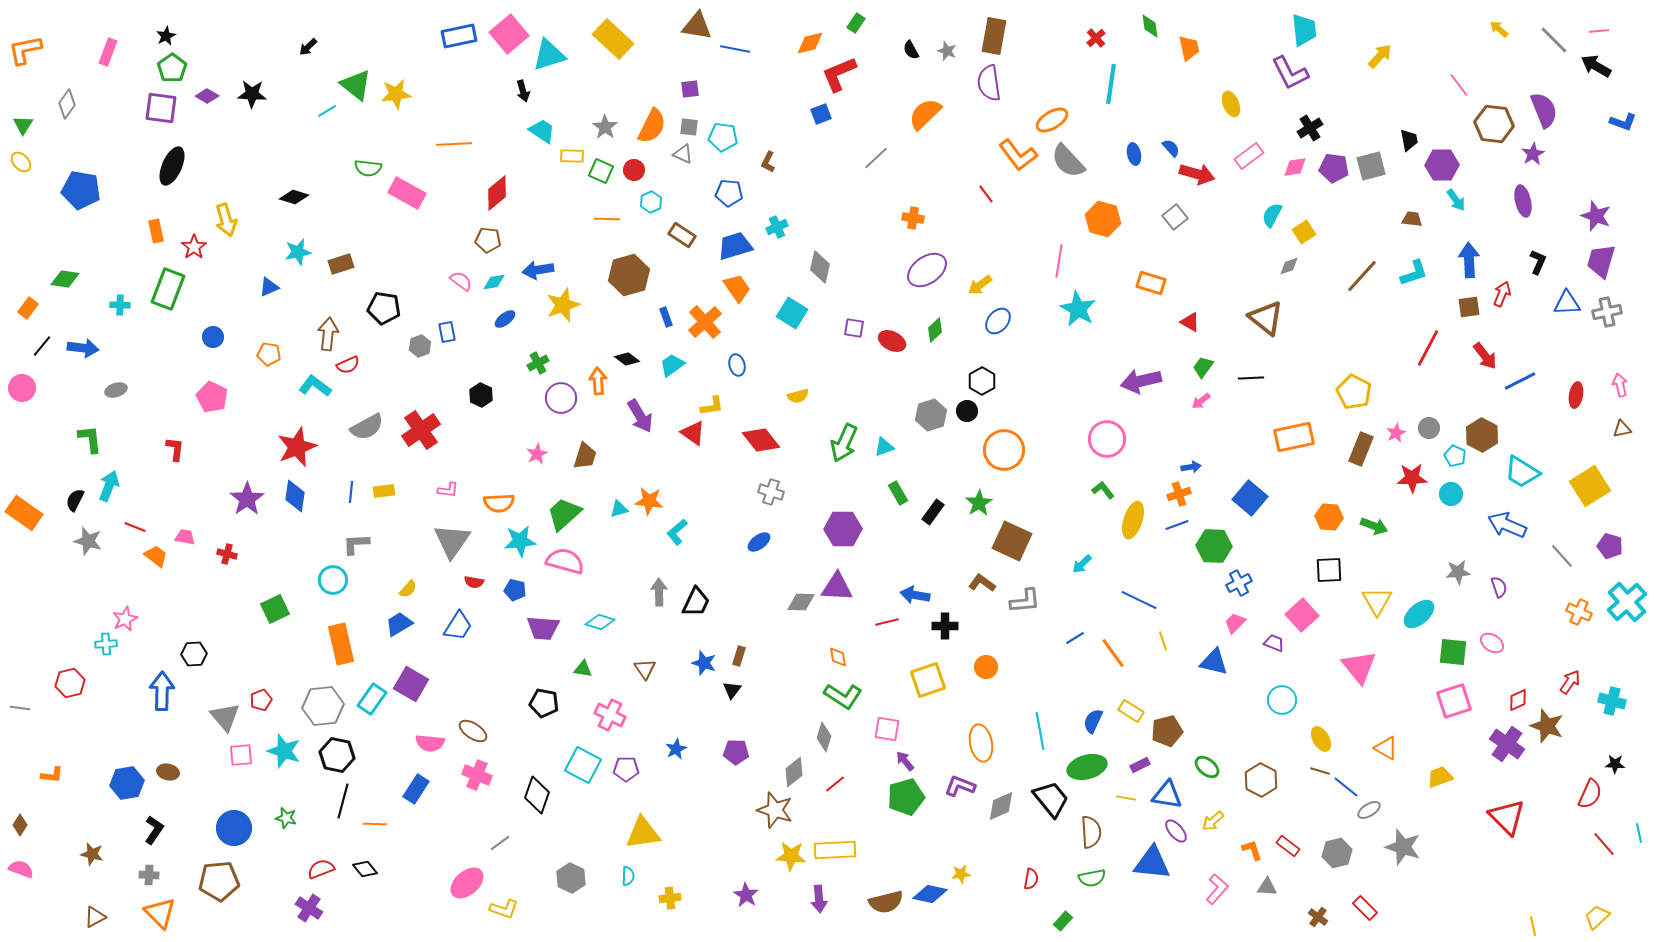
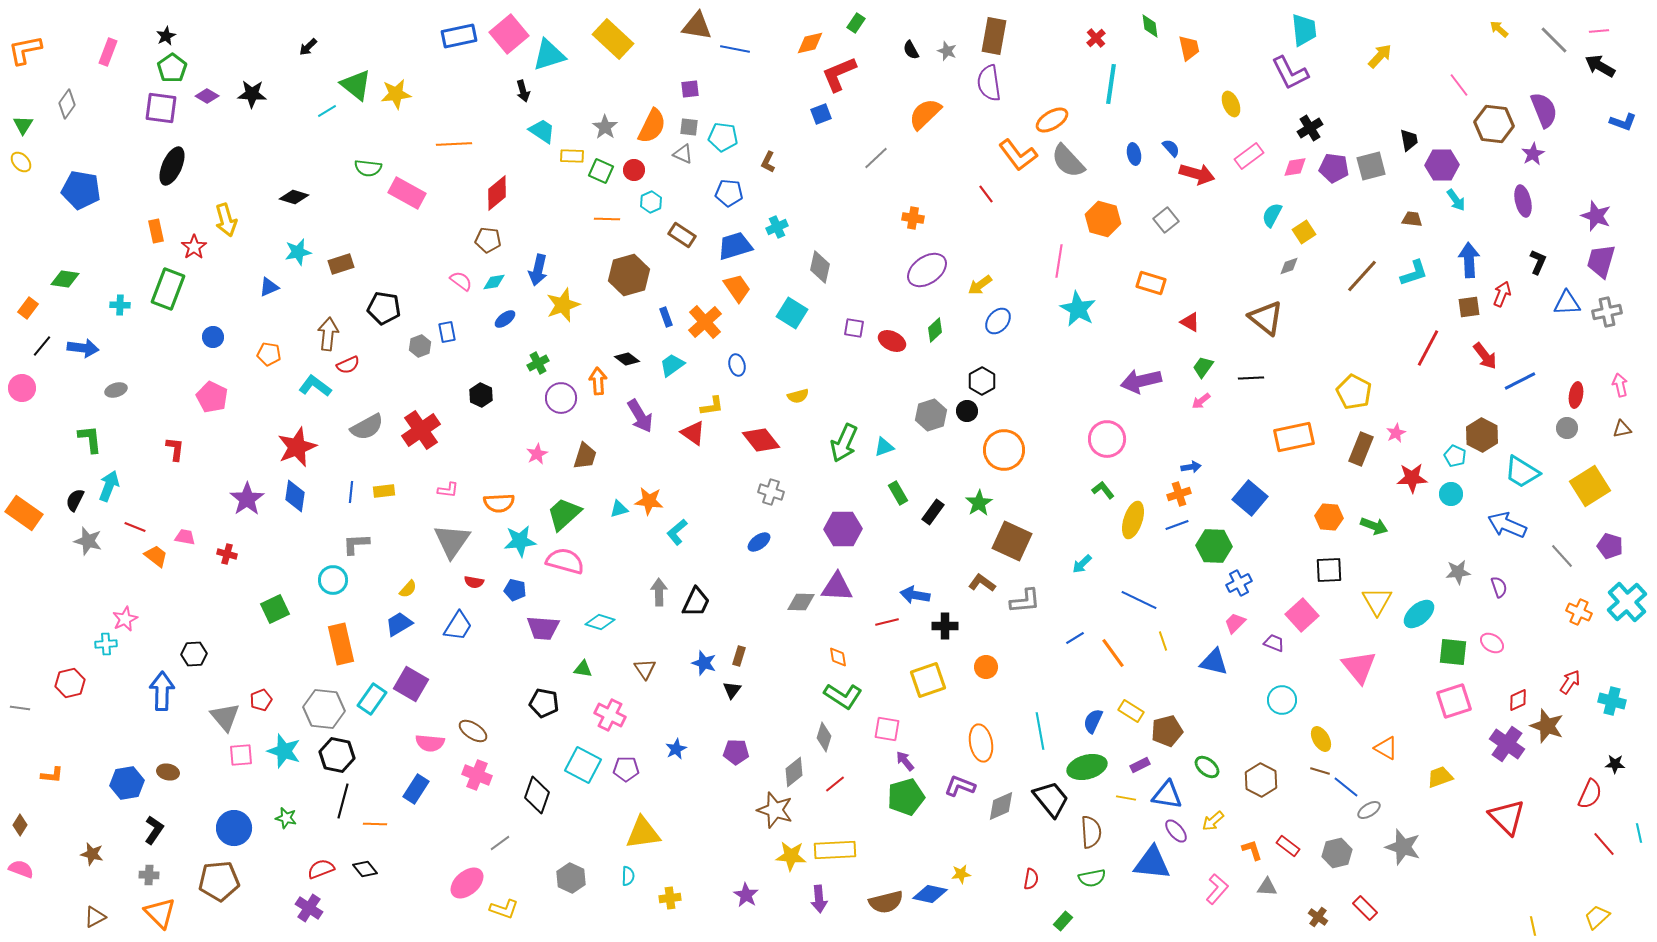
black arrow at (1596, 66): moved 4 px right
gray square at (1175, 217): moved 9 px left, 3 px down
blue arrow at (538, 270): rotated 68 degrees counterclockwise
gray circle at (1429, 428): moved 138 px right
gray hexagon at (323, 706): moved 1 px right, 3 px down; rotated 12 degrees clockwise
